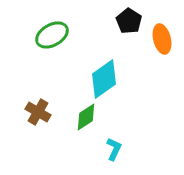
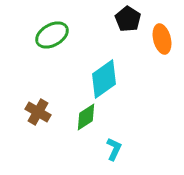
black pentagon: moved 1 px left, 2 px up
